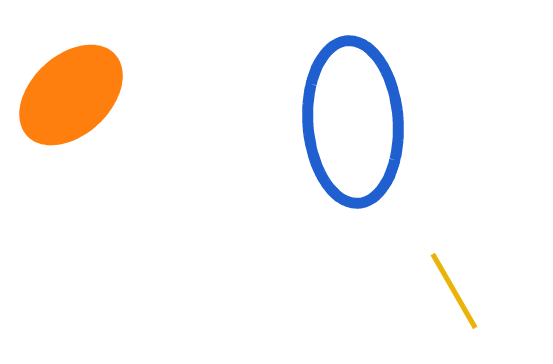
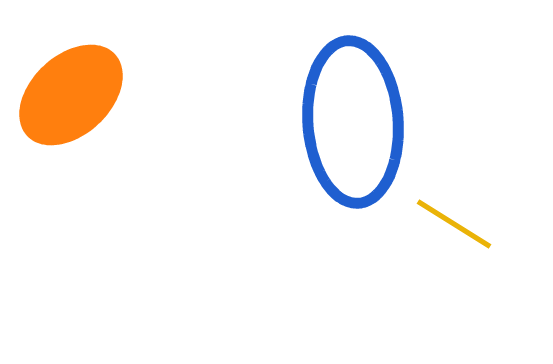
yellow line: moved 67 px up; rotated 28 degrees counterclockwise
